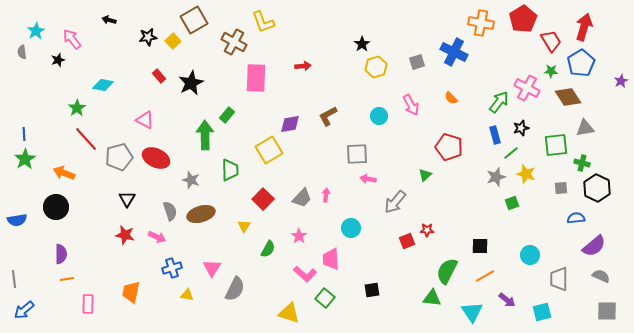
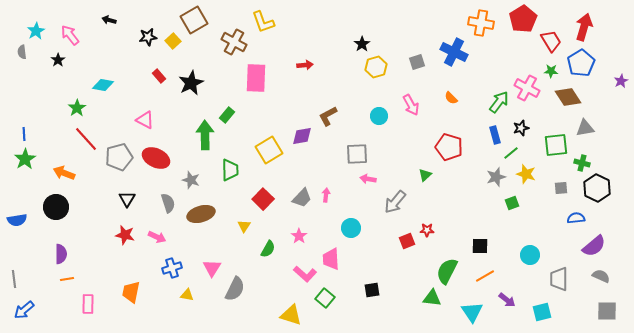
pink arrow at (72, 39): moved 2 px left, 4 px up
black star at (58, 60): rotated 16 degrees counterclockwise
red arrow at (303, 66): moved 2 px right, 1 px up
purple diamond at (290, 124): moved 12 px right, 12 px down
gray semicircle at (170, 211): moved 2 px left, 8 px up
yellow triangle at (289, 313): moved 2 px right, 2 px down
